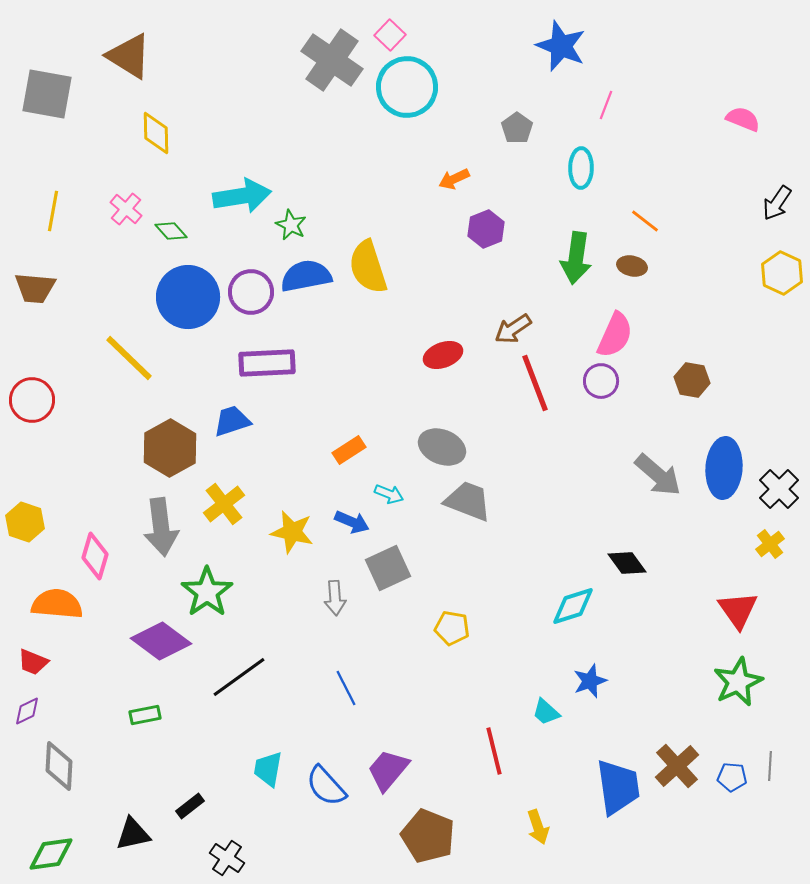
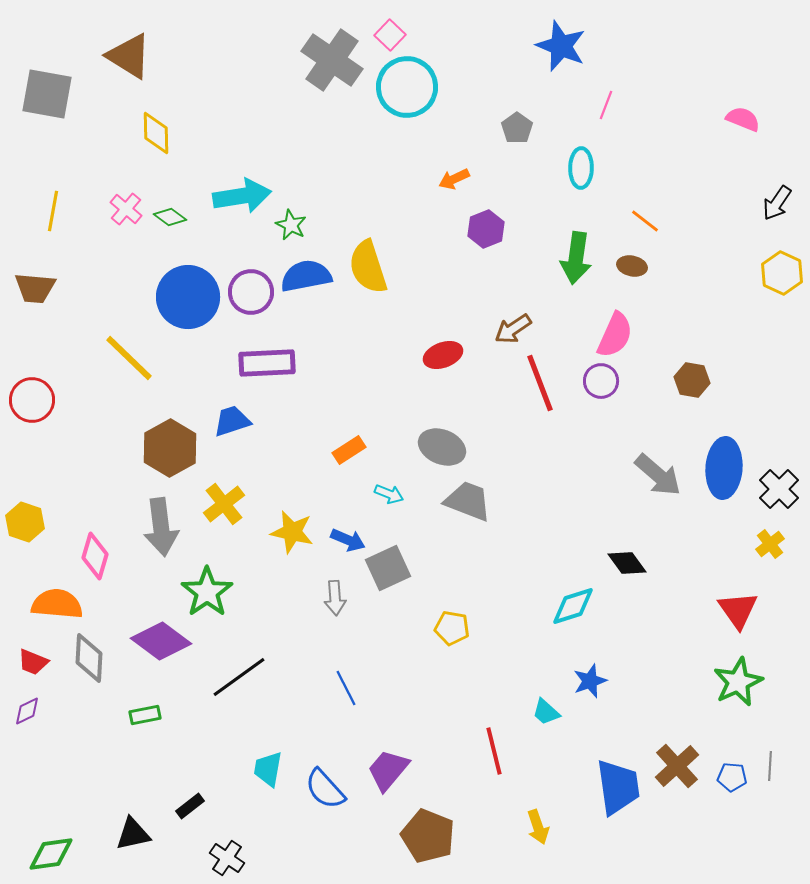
green diamond at (171, 231): moved 1 px left, 14 px up; rotated 12 degrees counterclockwise
red line at (535, 383): moved 5 px right
blue arrow at (352, 522): moved 4 px left, 18 px down
gray diamond at (59, 766): moved 30 px right, 108 px up
blue semicircle at (326, 786): moved 1 px left, 3 px down
